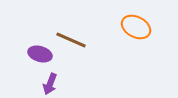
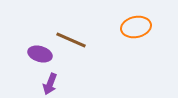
orange ellipse: rotated 40 degrees counterclockwise
